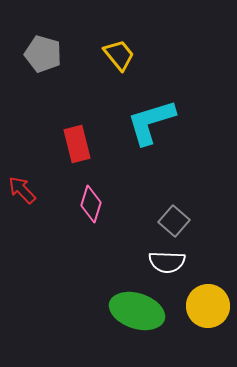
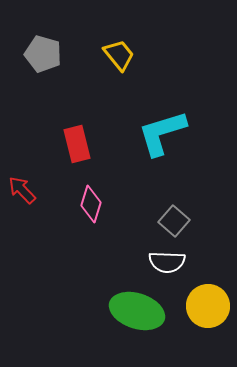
cyan L-shape: moved 11 px right, 11 px down
